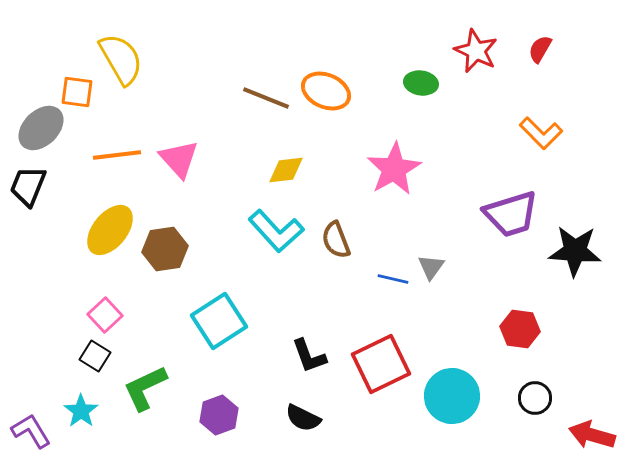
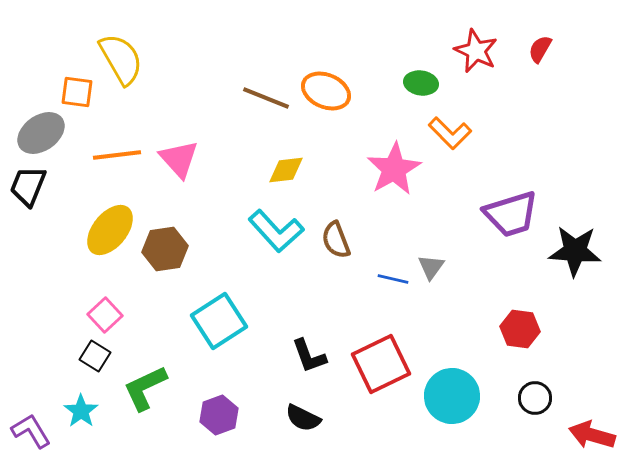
gray ellipse: moved 5 px down; rotated 9 degrees clockwise
orange L-shape: moved 91 px left
